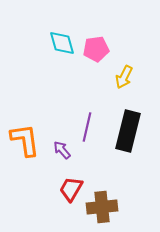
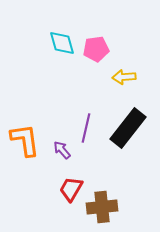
yellow arrow: rotated 60 degrees clockwise
purple line: moved 1 px left, 1 px down
black rectangle: moved 3 px up; rotated 24 degrees clockwise
